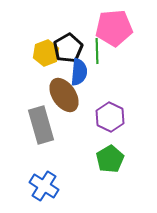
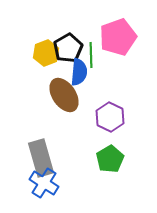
pink pentagon: moved 4 px right, 9 px down; rotated 15 degrees counterclockwise
green line: moved 6 px left, 4 px down
gray rectangle: moved 33 px down
blue cross: moved 3 px up
